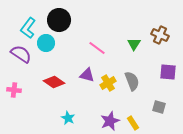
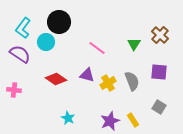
black circle: moved 2 px down
cyan L-shape: moved 5 px left
brown cross: rotated 18 degrees clockwise
cyan circle: moved 1 px up
purple semicircle: moved 1 px left
purple square: moved 9 px left
red diamond: moved 2 px right, 3 px up
gray square: rotated 16 degrees clockwise
yellow rectangle: moved 3 px up
